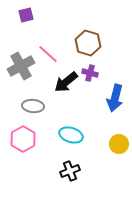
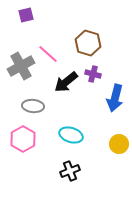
purple cross: moved 3 px right, 1 px down
